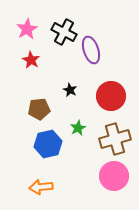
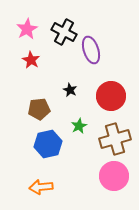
green star: moved 1 px right, 2 px up
